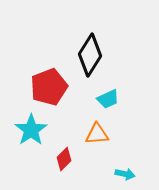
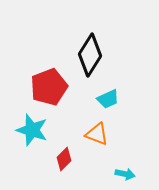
cyan star: moved 1 px right; rotated 20 degrees counterclockwise
orange triangle: rotated 25 degrees clockwise
